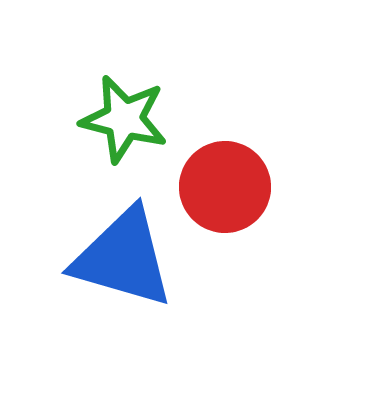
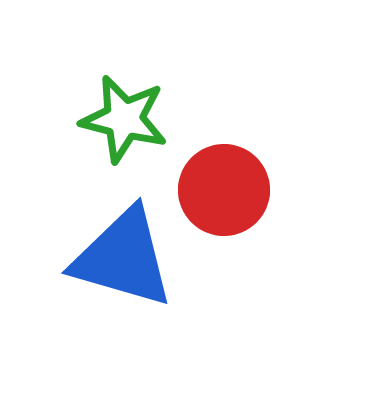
red circle: moved 1 px left, 3 px down
